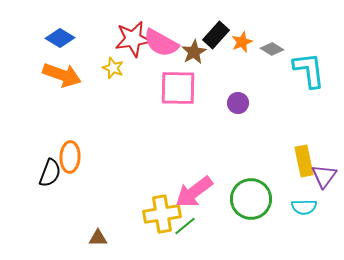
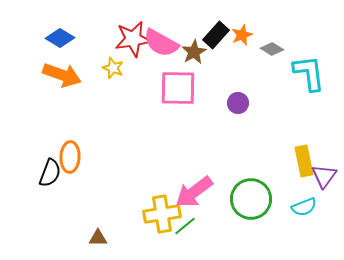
orange star: moved 7 px up
cyan L-shape: moved 3 px down
cyan semicircle: rotated 20 degrees counterclockwise
